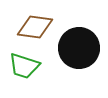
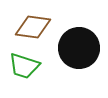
brown diamond: moved 2 px left
